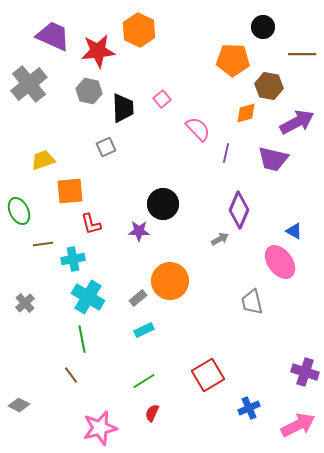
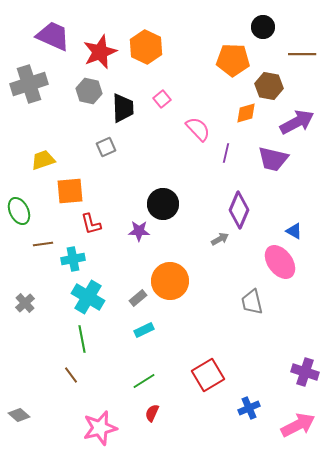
orange hexagon at (139, 30): moved 7 px right, 17 px down
red star at (98, 51): moved 2 px right, 1 px down; rotated 16 degrees counterclockwise
gray cross at (29, 84): rotated 21 degrees clockwise
gray diamond at (19, 405): moved 10 px down; rotated 15 degrees clockwise
